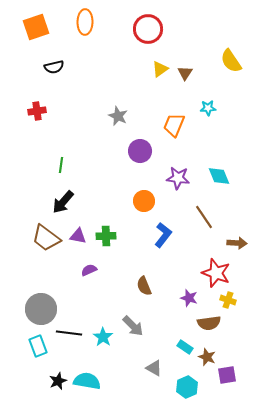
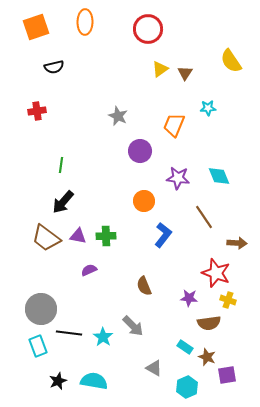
purple star at (189, 298): rotated 12 degrees counterclockwise
cyan semicircle at (87, 381): moved 7 px right
